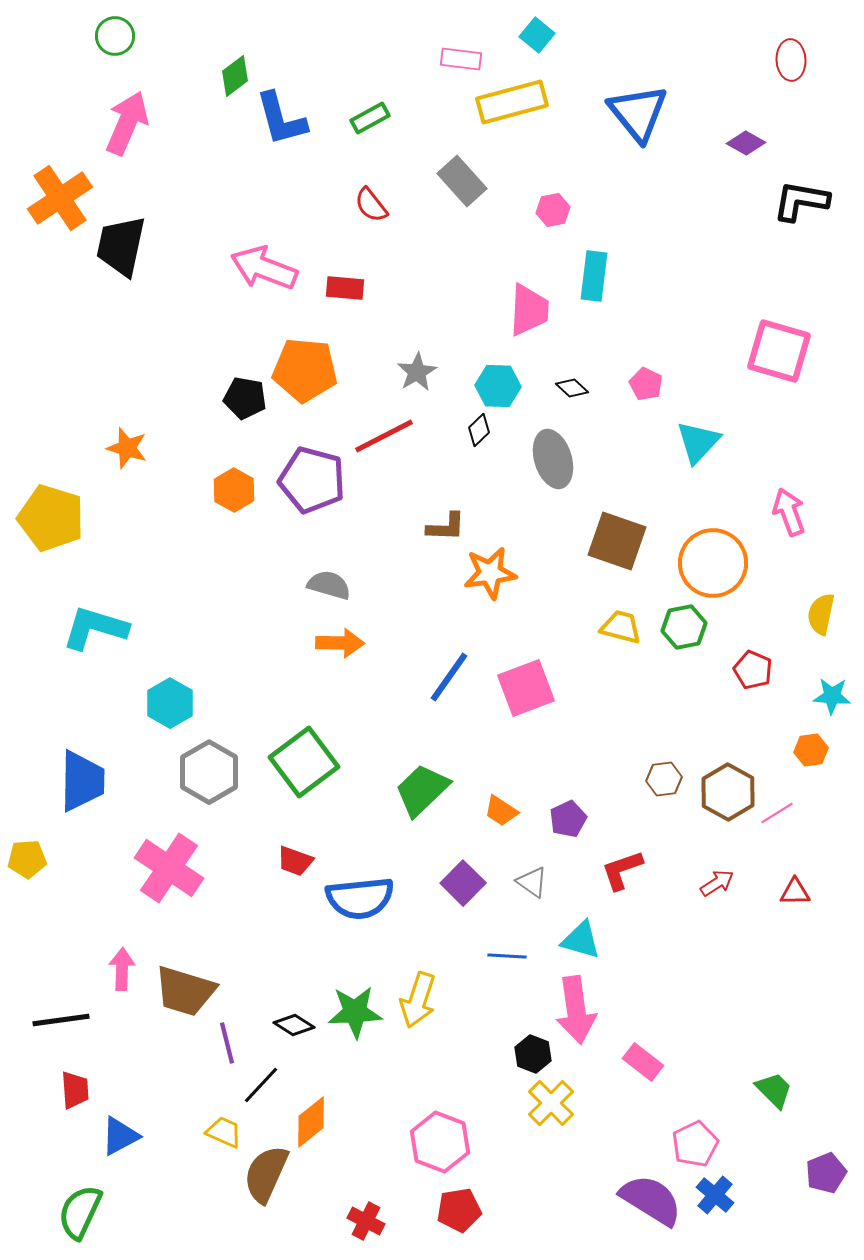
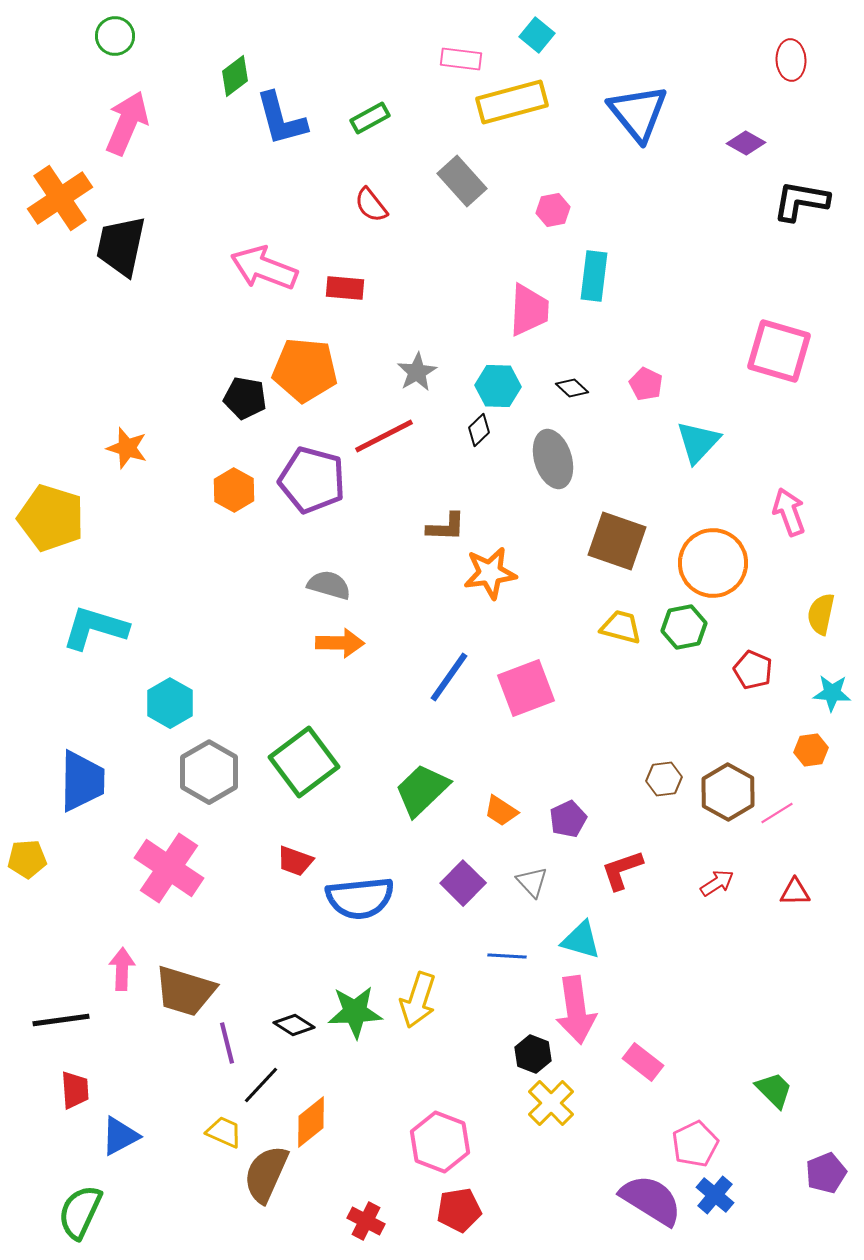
cyan star at (832, 696): moved 3 px up
gray triangle at (532, 882): rotated 12 degrees clockwise
